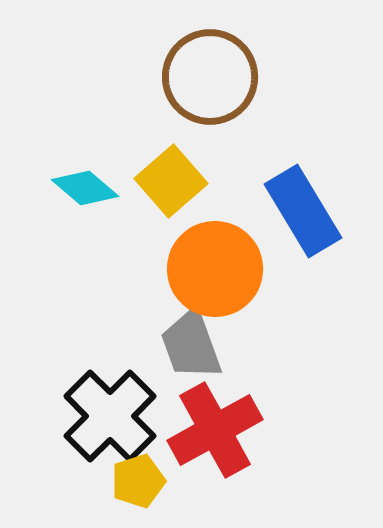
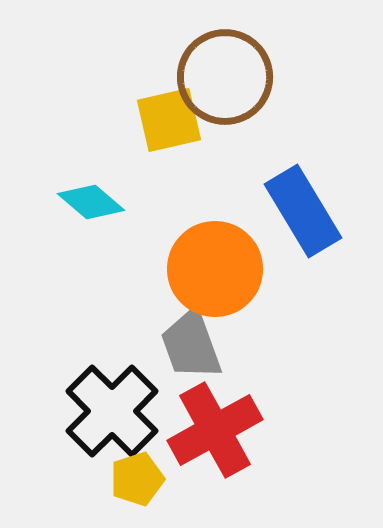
brown circle: moved 15 px right
yellow square: moved 2 px left, 61 px up; rotated 28 degrees clockwise
cyan diamond: moved 6 px right, 14 px down
black cross: moved 2 px right, 5 px up
yellow pentagon: moved 1 px left, 2 px up
